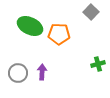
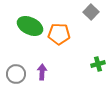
gray circle: moved 2 px left, 1 px down
